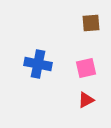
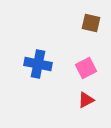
brown square: rotated 18 degrees clockwise
pink square: rotated 15 degrees counterclockwise
